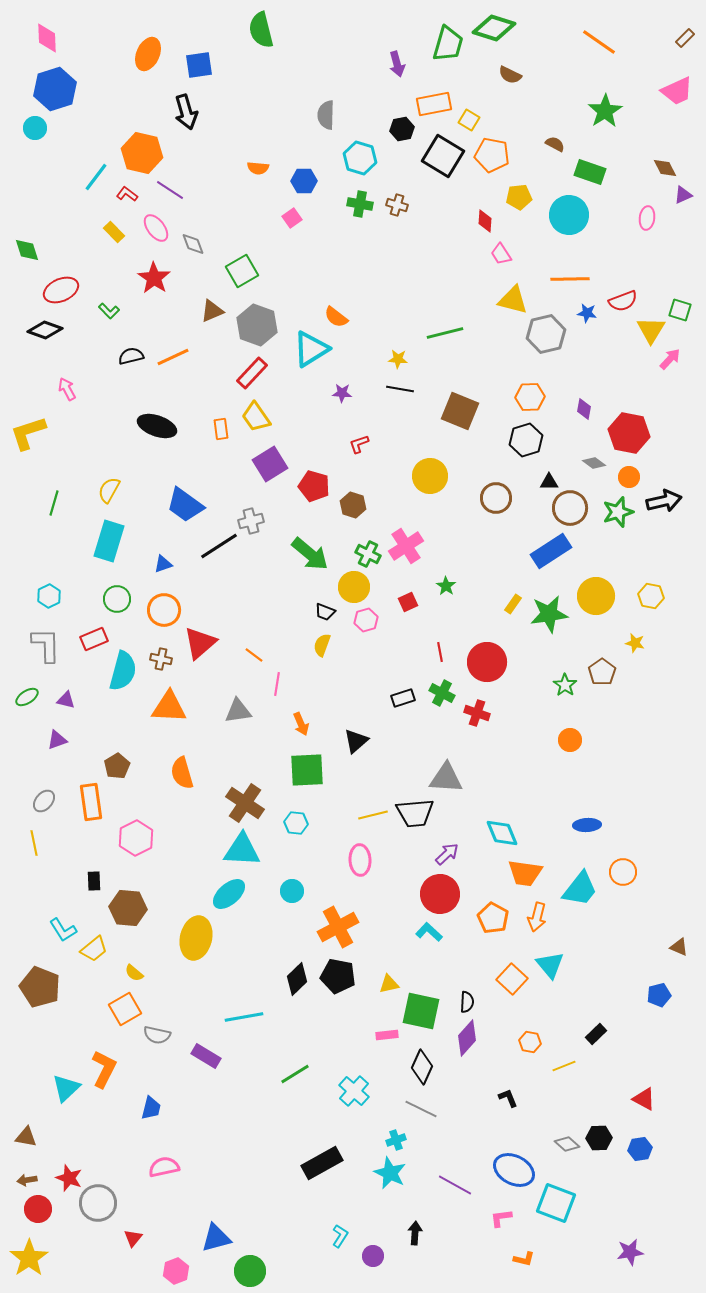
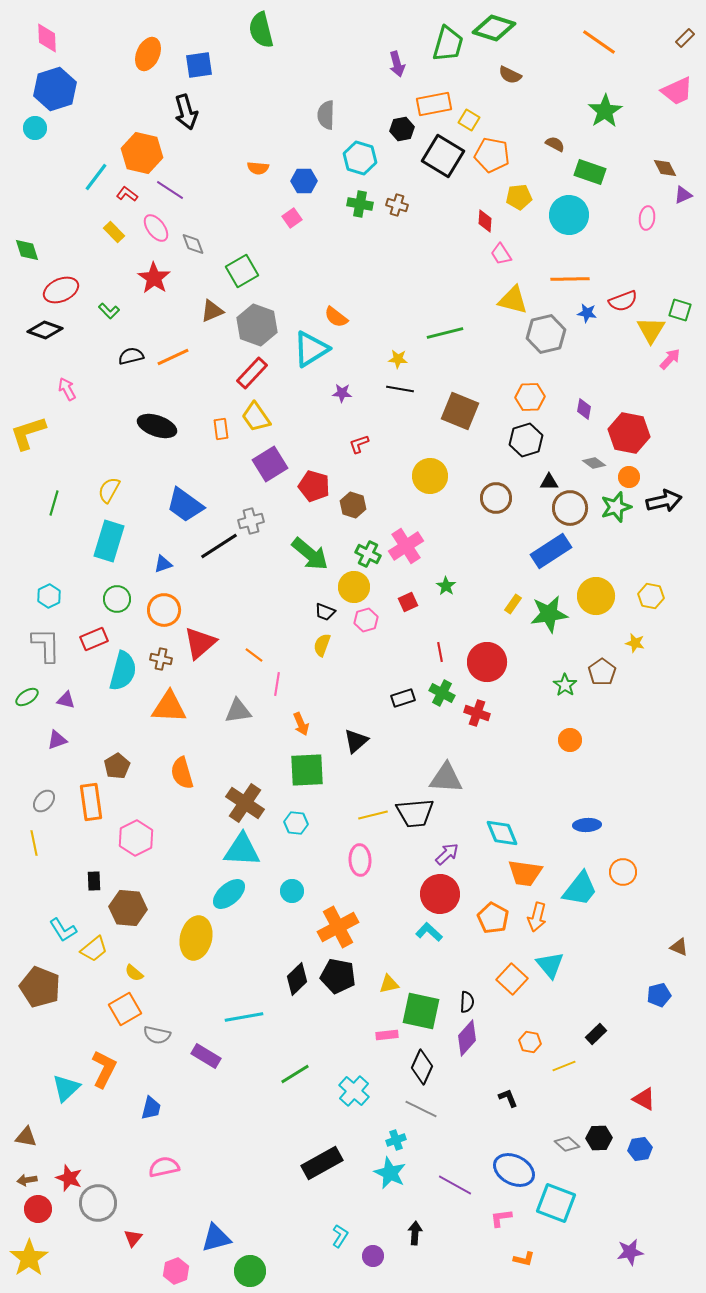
green star at (618, 512): moved 2 px left, 5 px up
